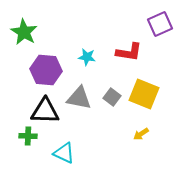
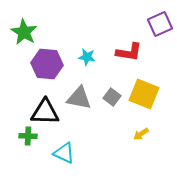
purple hexagon: moved 1 px right, 6 px up
black triangle: moved 1 px down
